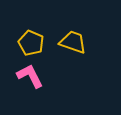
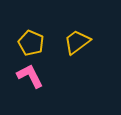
yellow trapezoid: moved 4 px right; rotated 56 degrees counterclockwise
